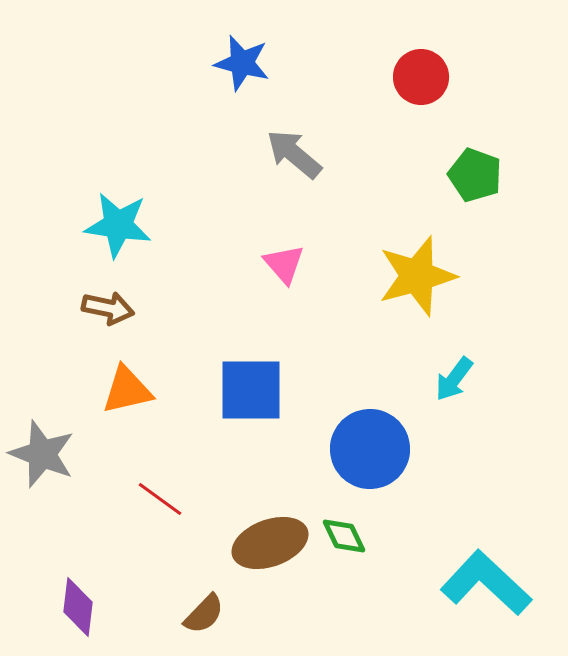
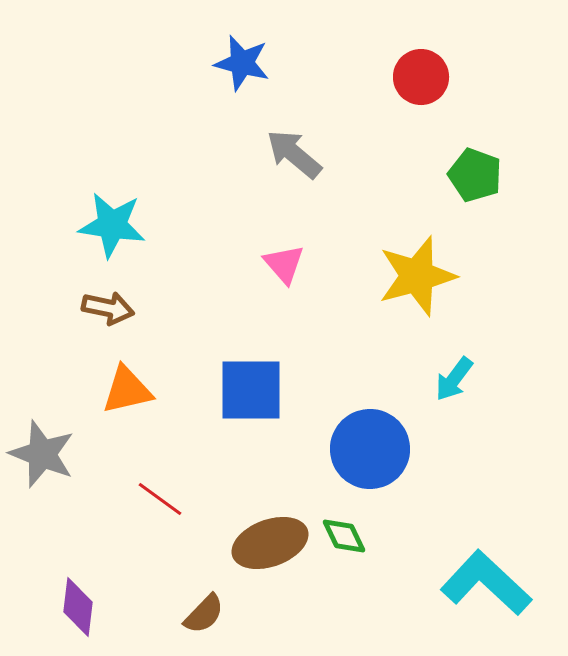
cyan star: moved 6 px left
